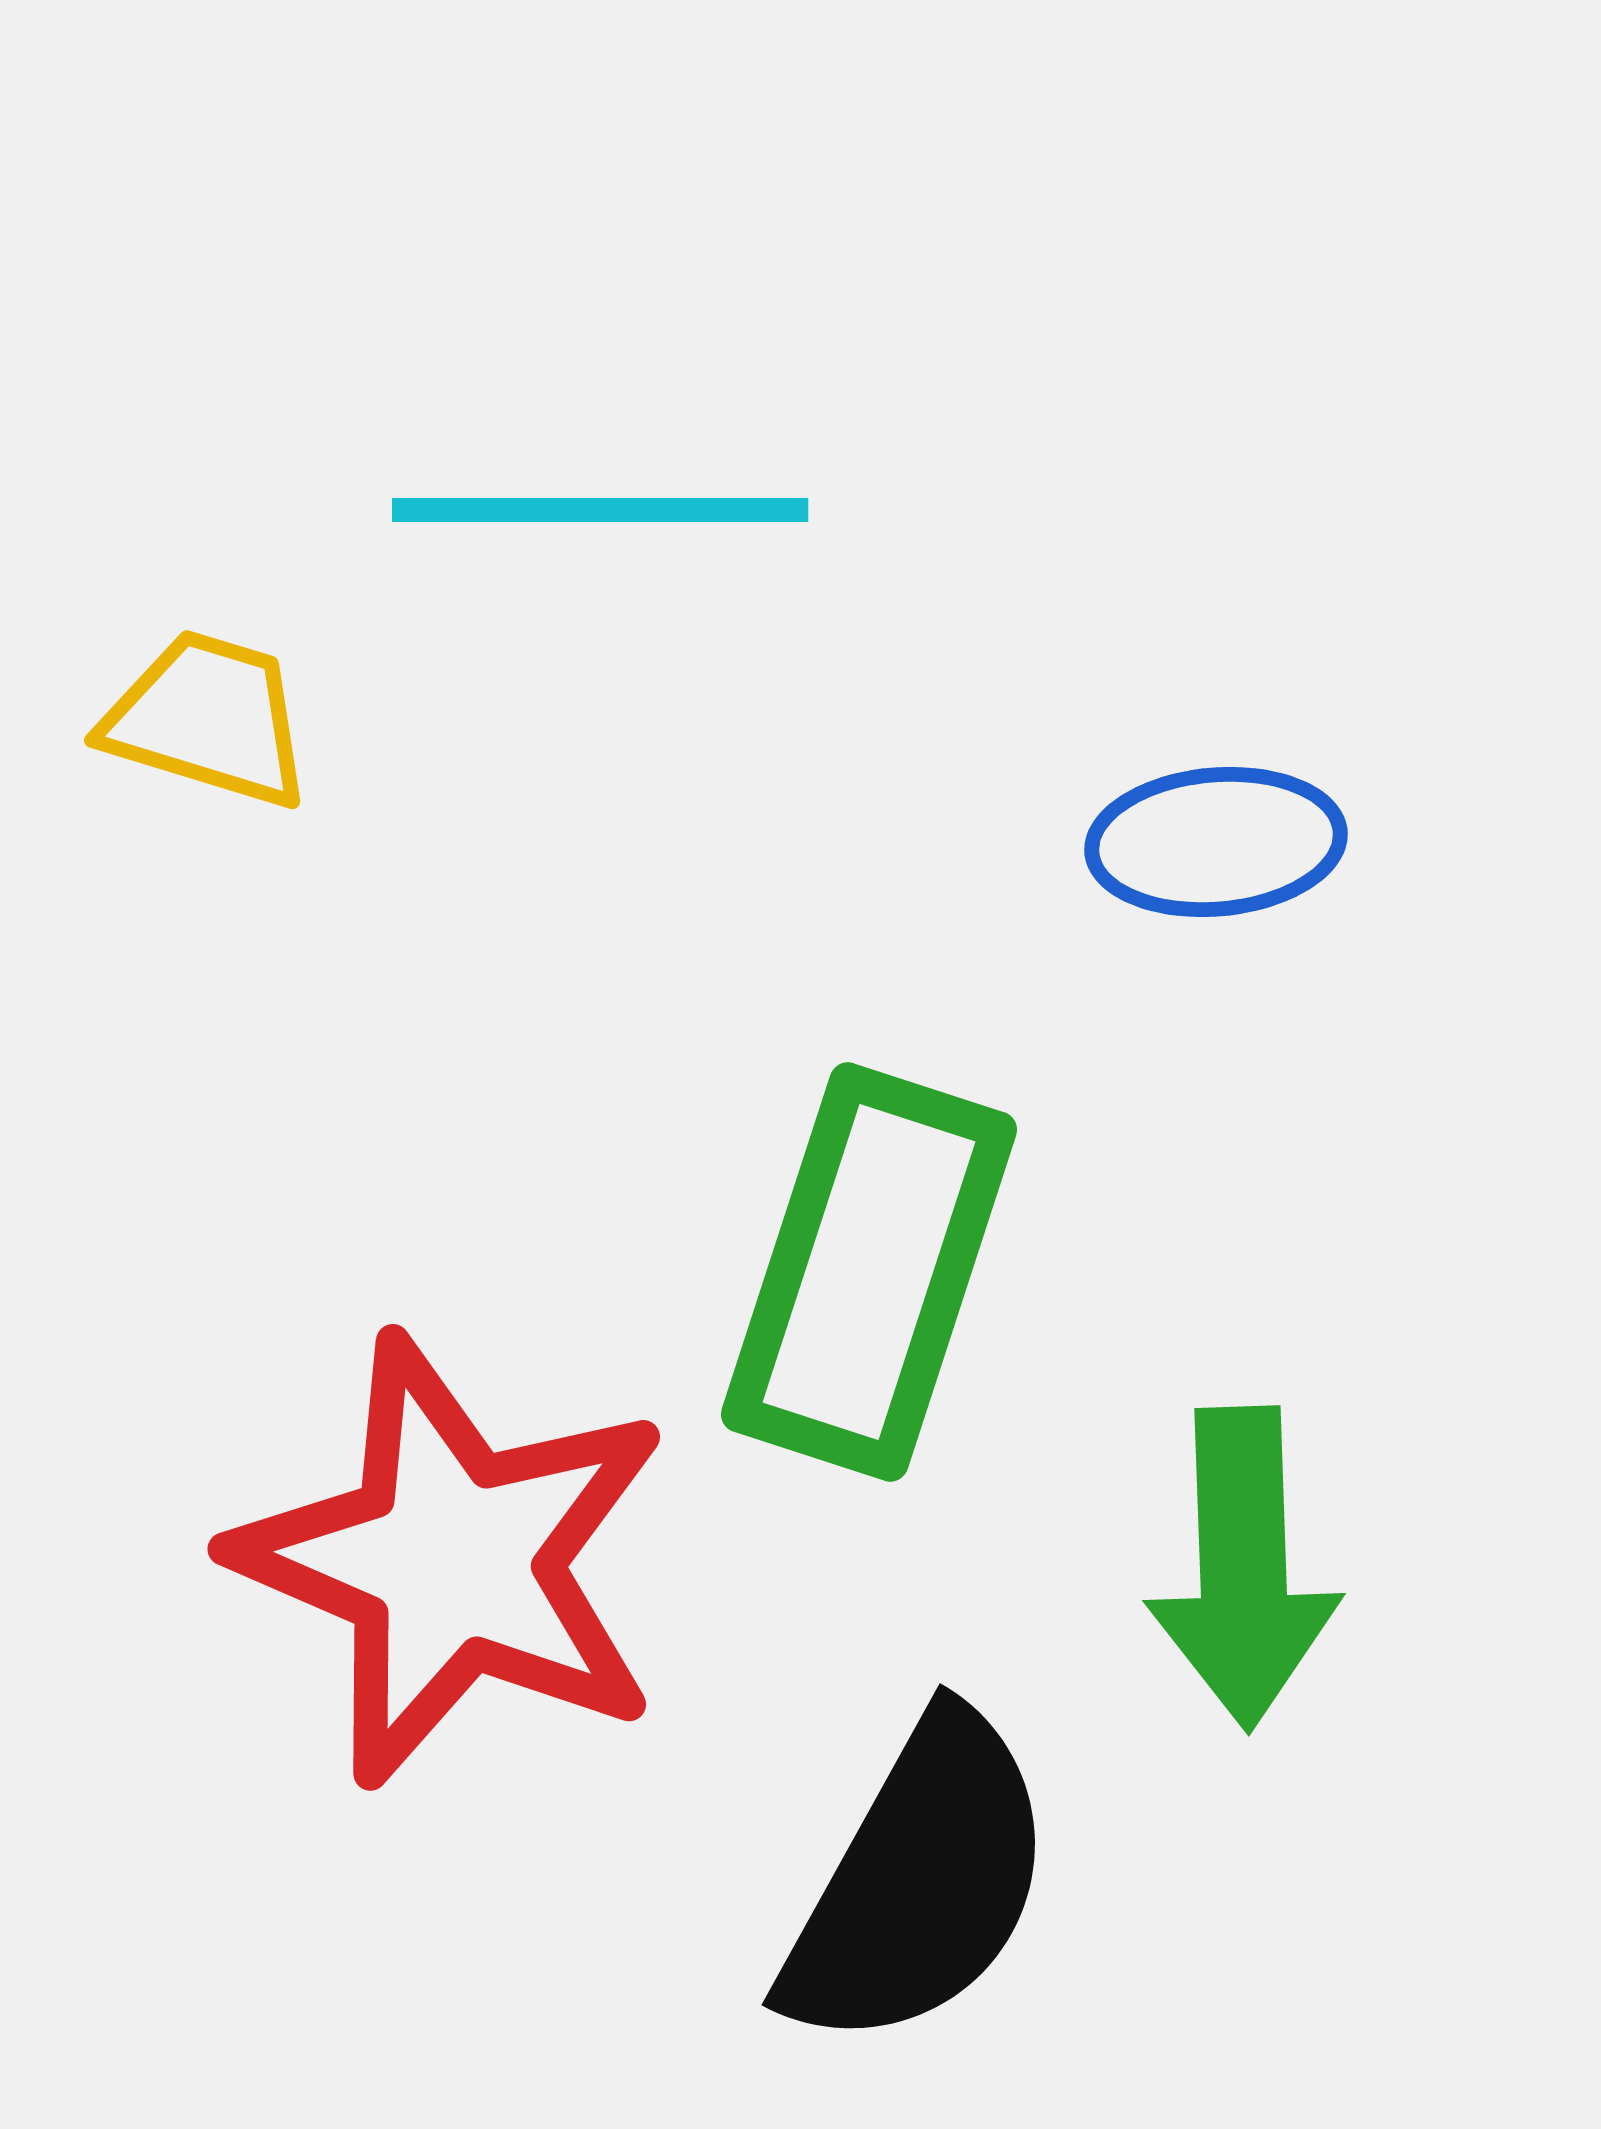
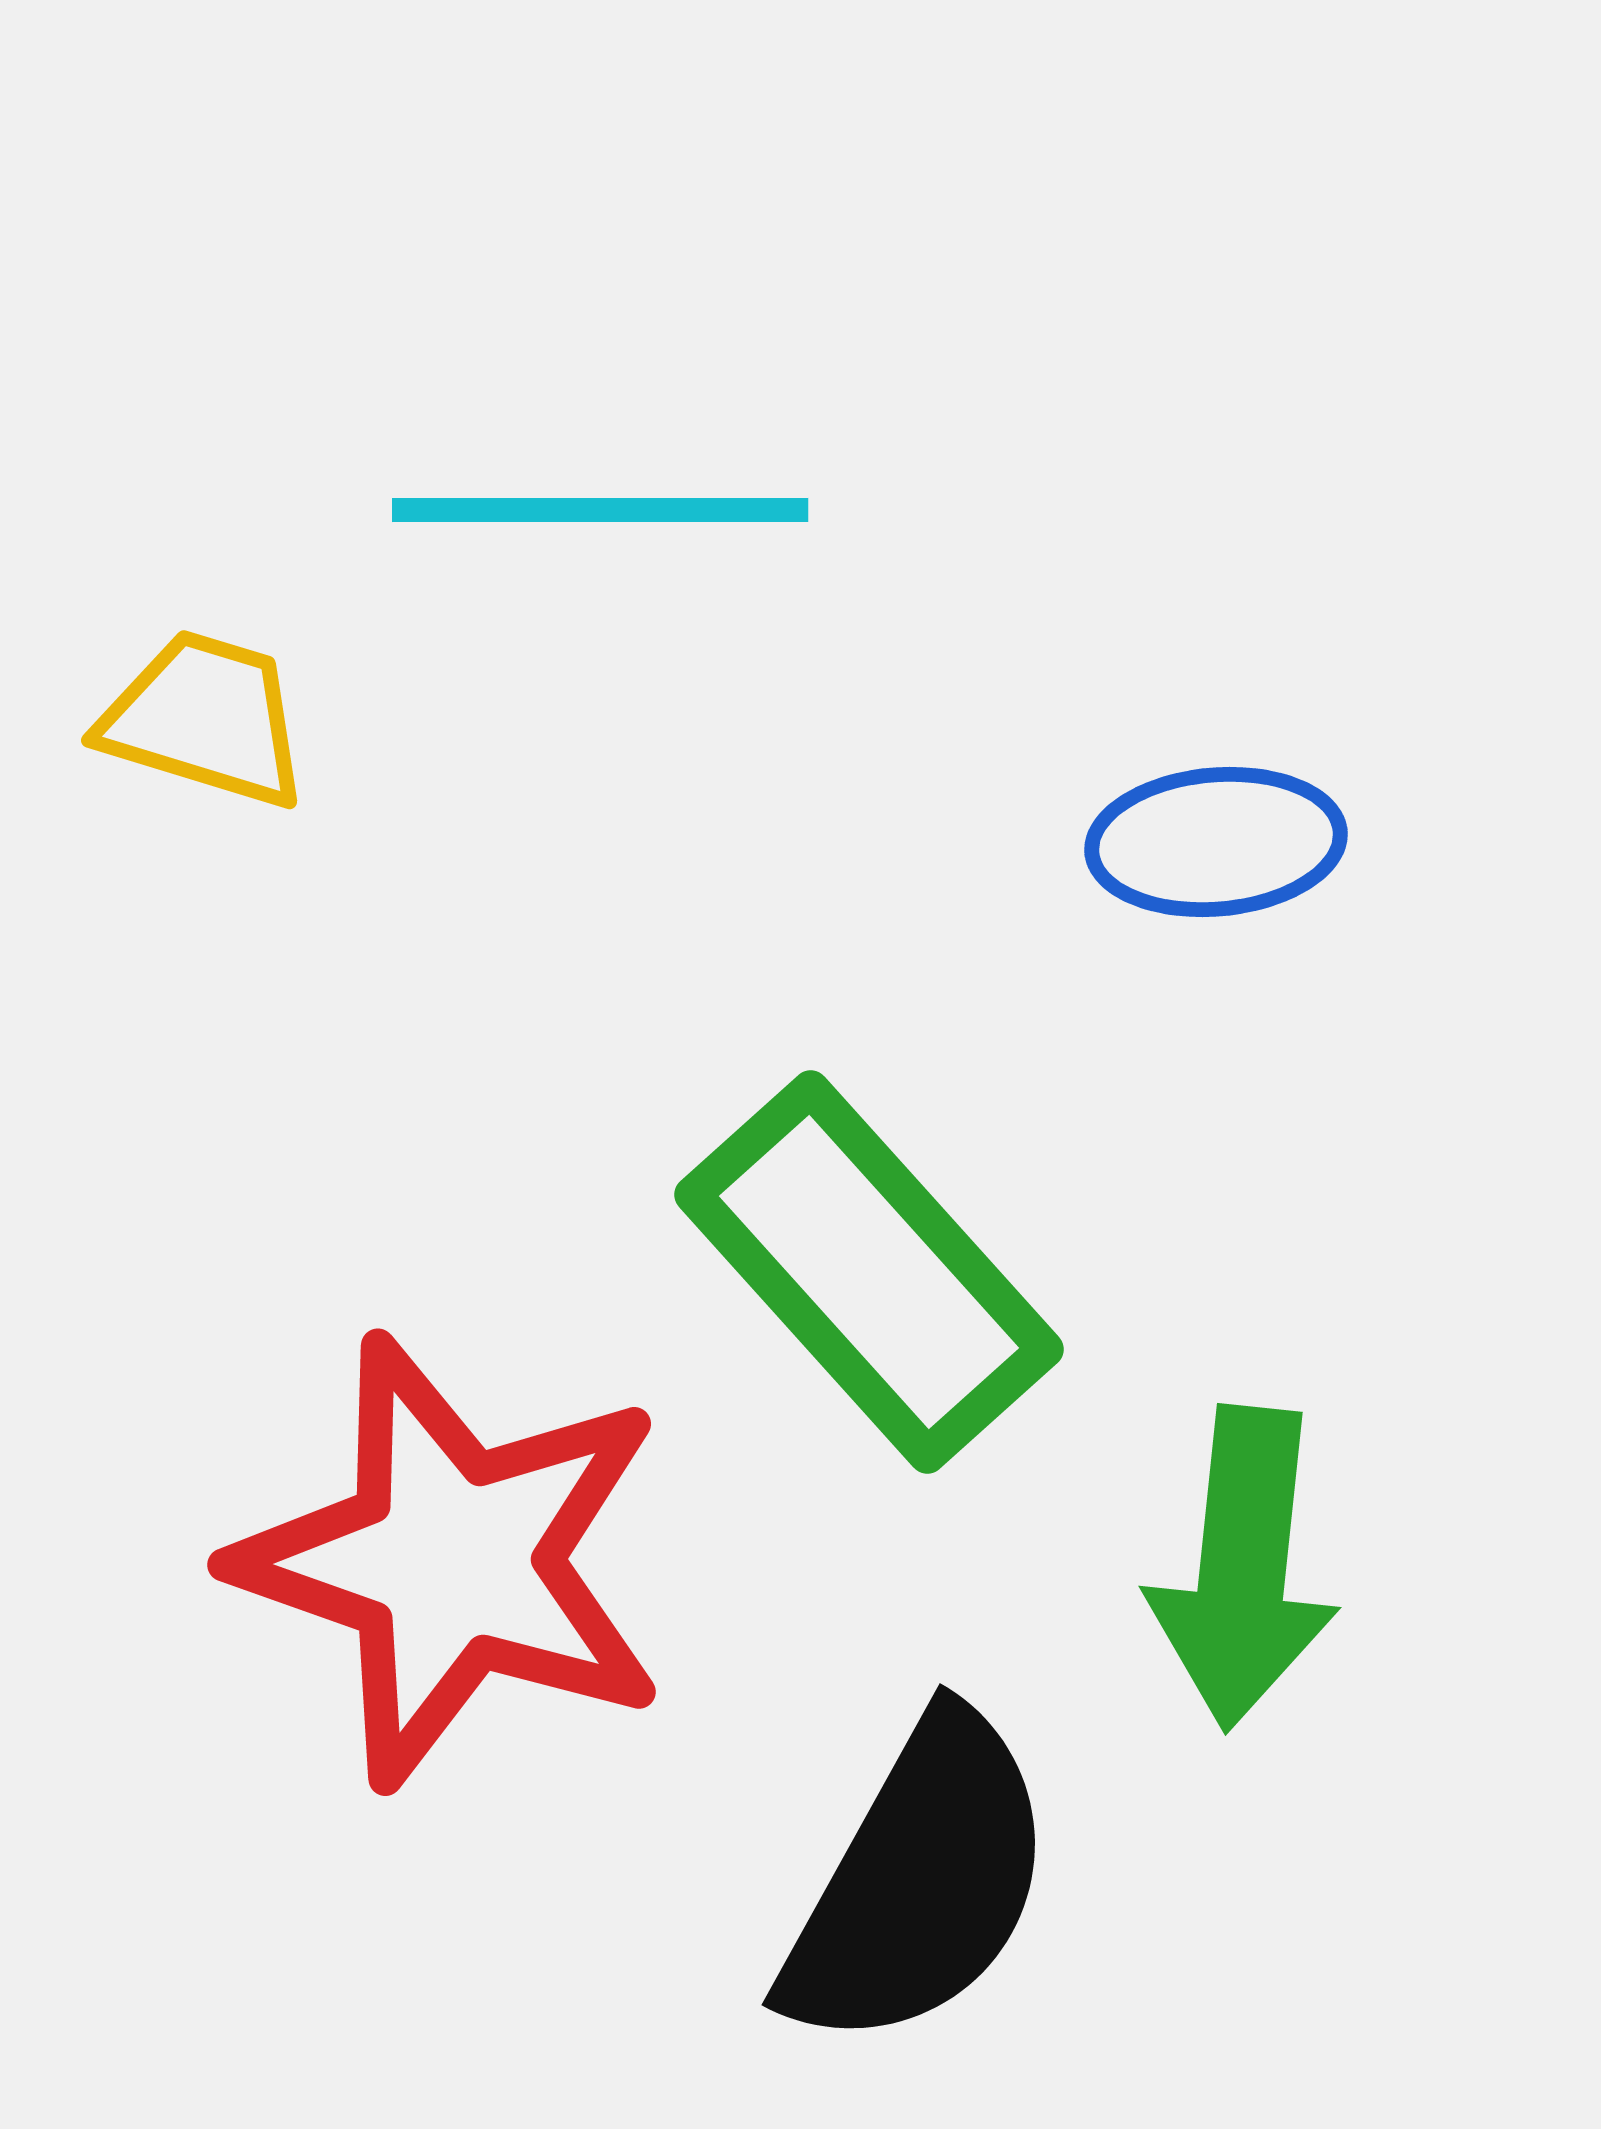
yellow trapezoid: moved 3 px left
green rectangle: rotated 60 degrees counterclockwise
red star: rotated 4 degrees counterclockwise
green arrow: rotated 8 degrees clockwise
